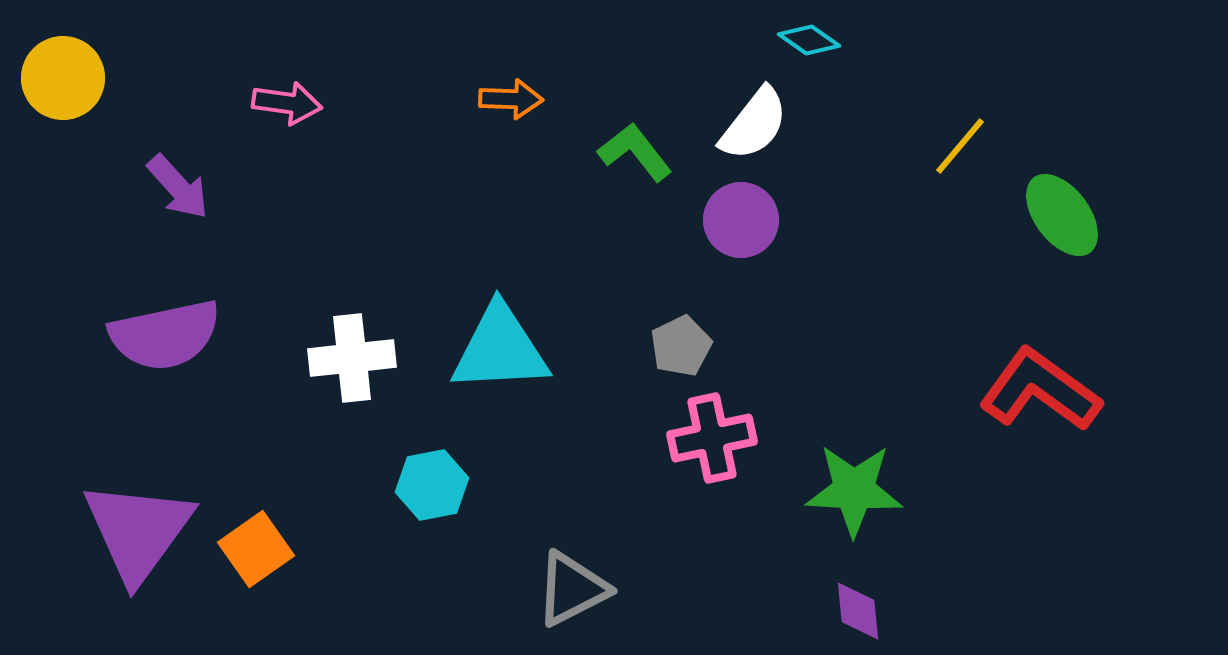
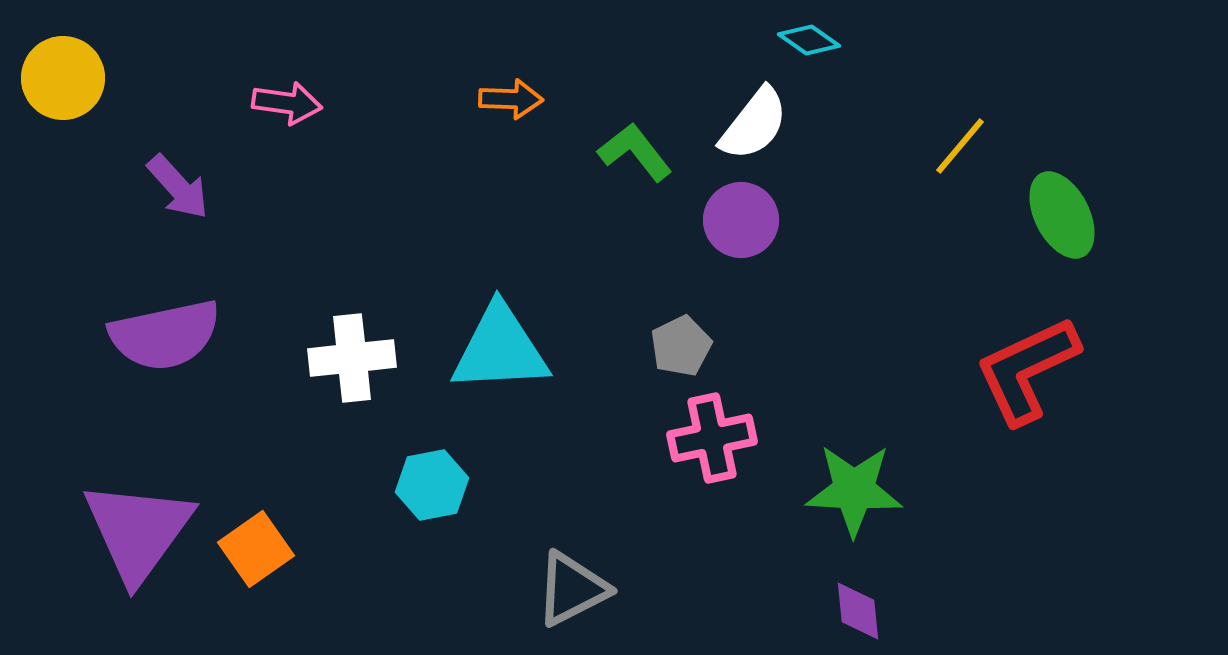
green ellipse: rotated 10 degrees clockwise
red L-shape: moved 13 px left, 20 px up; rotated 61 degrees counterclockwise
